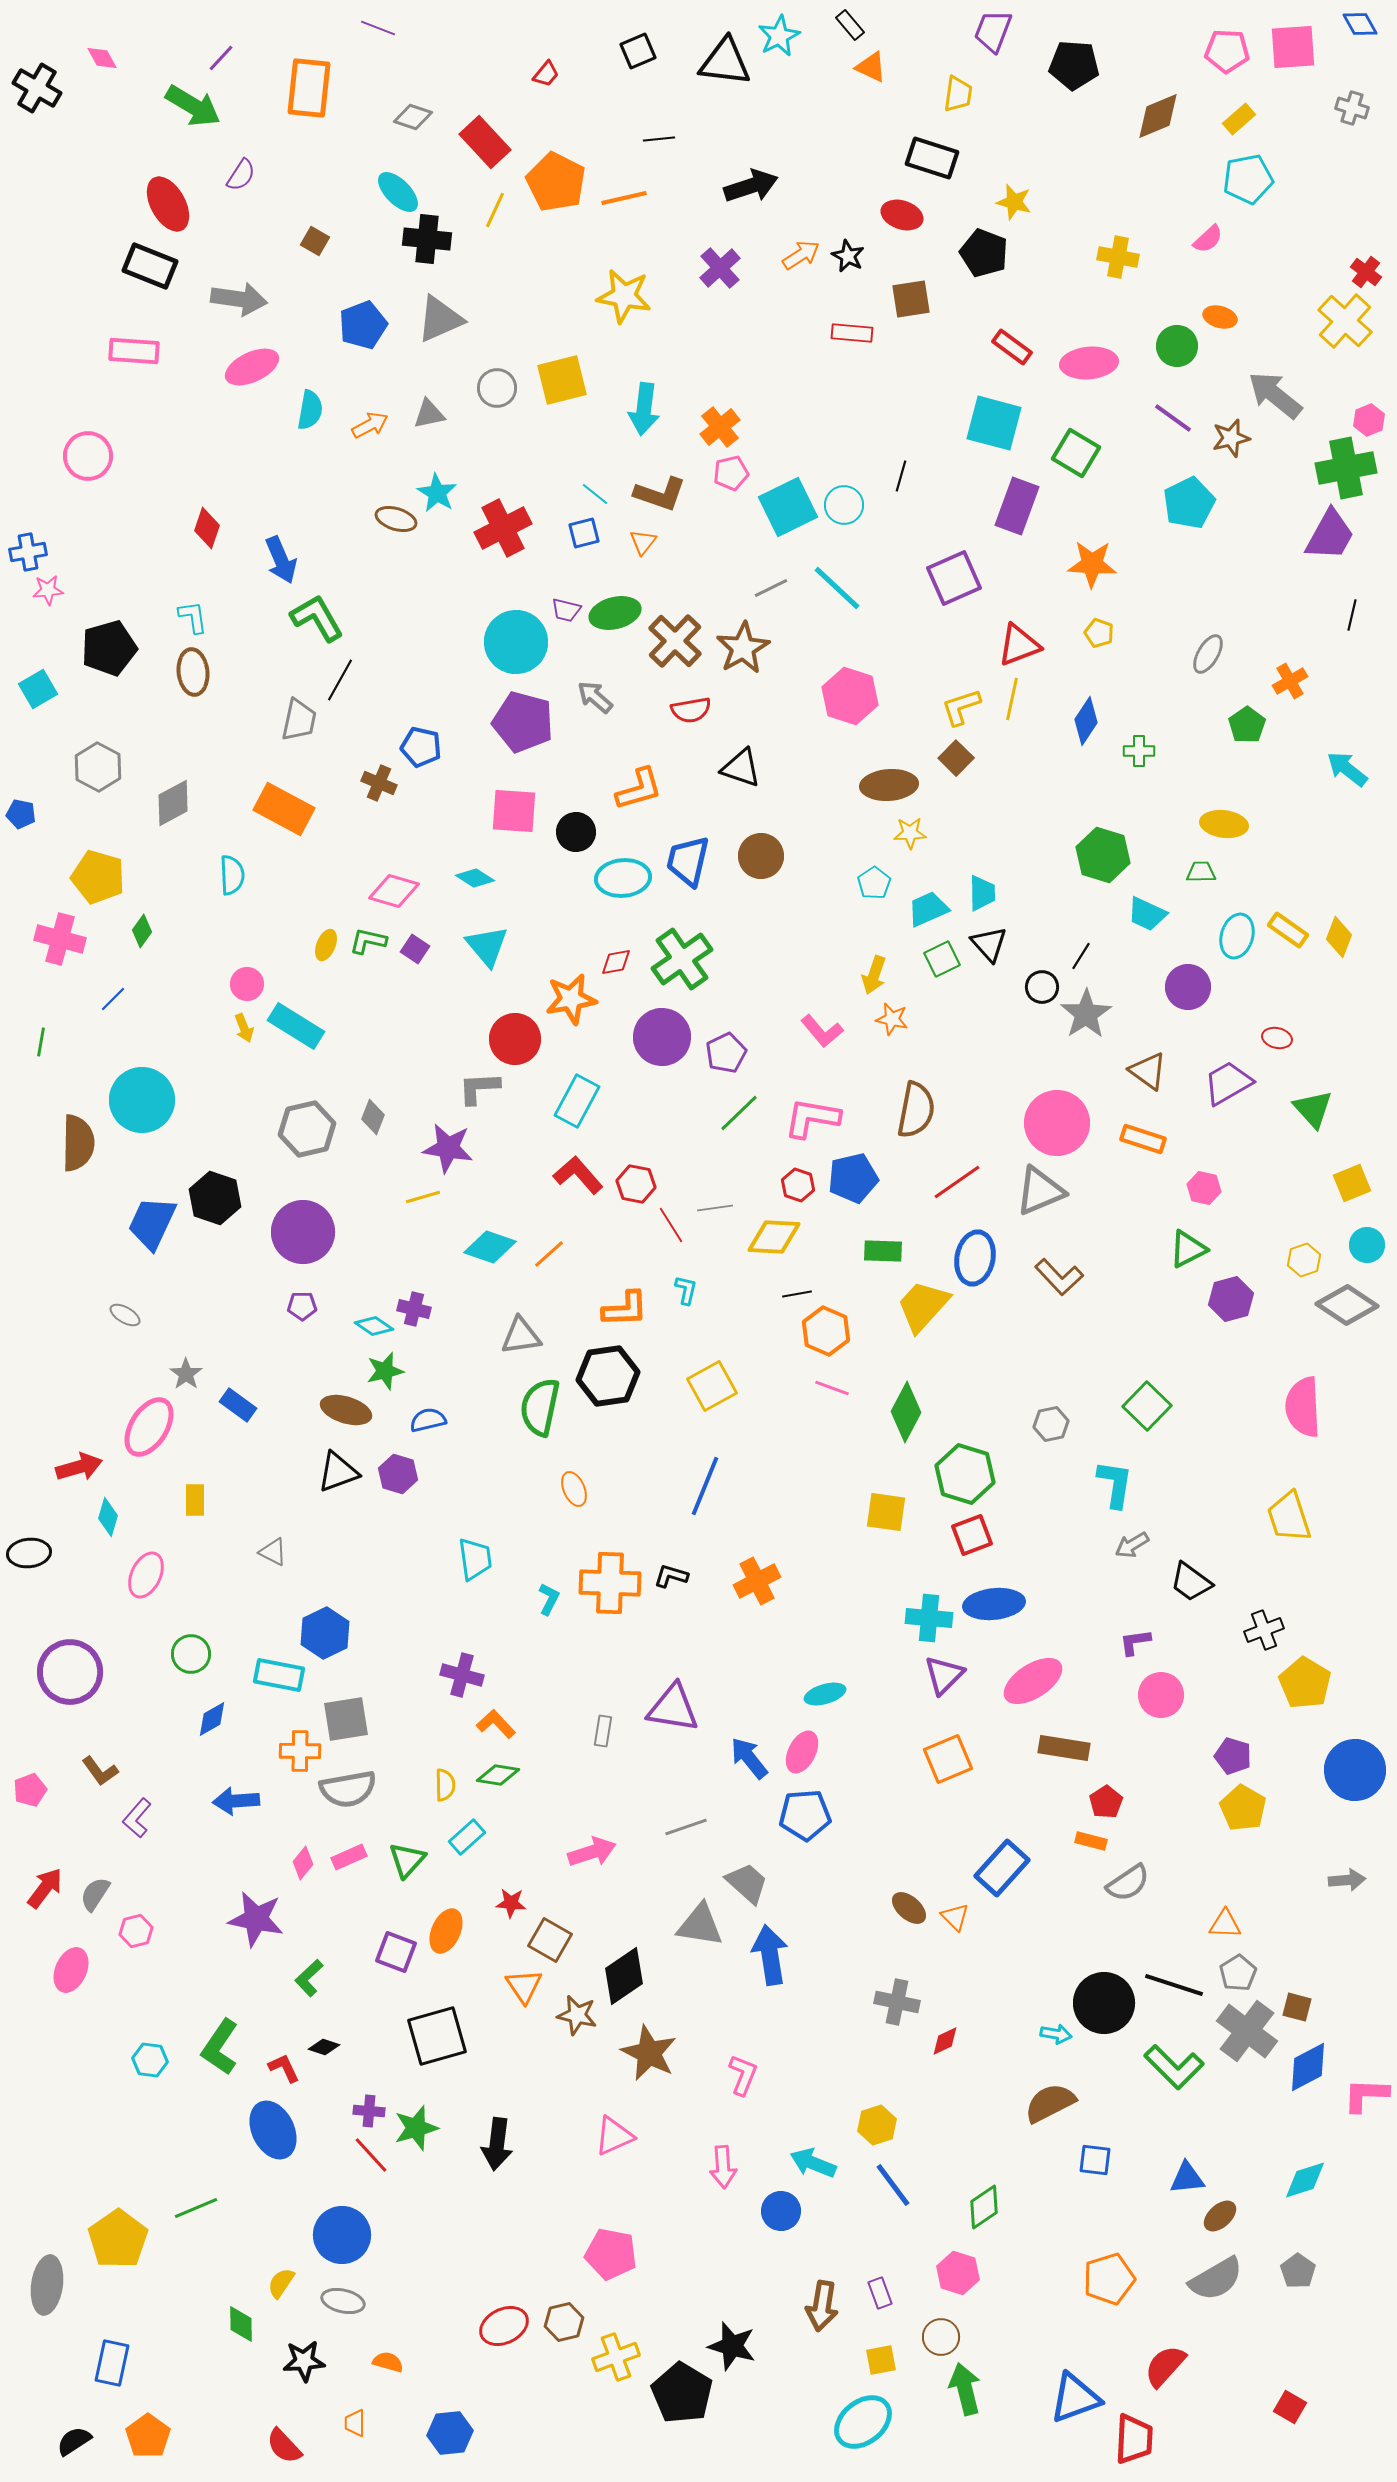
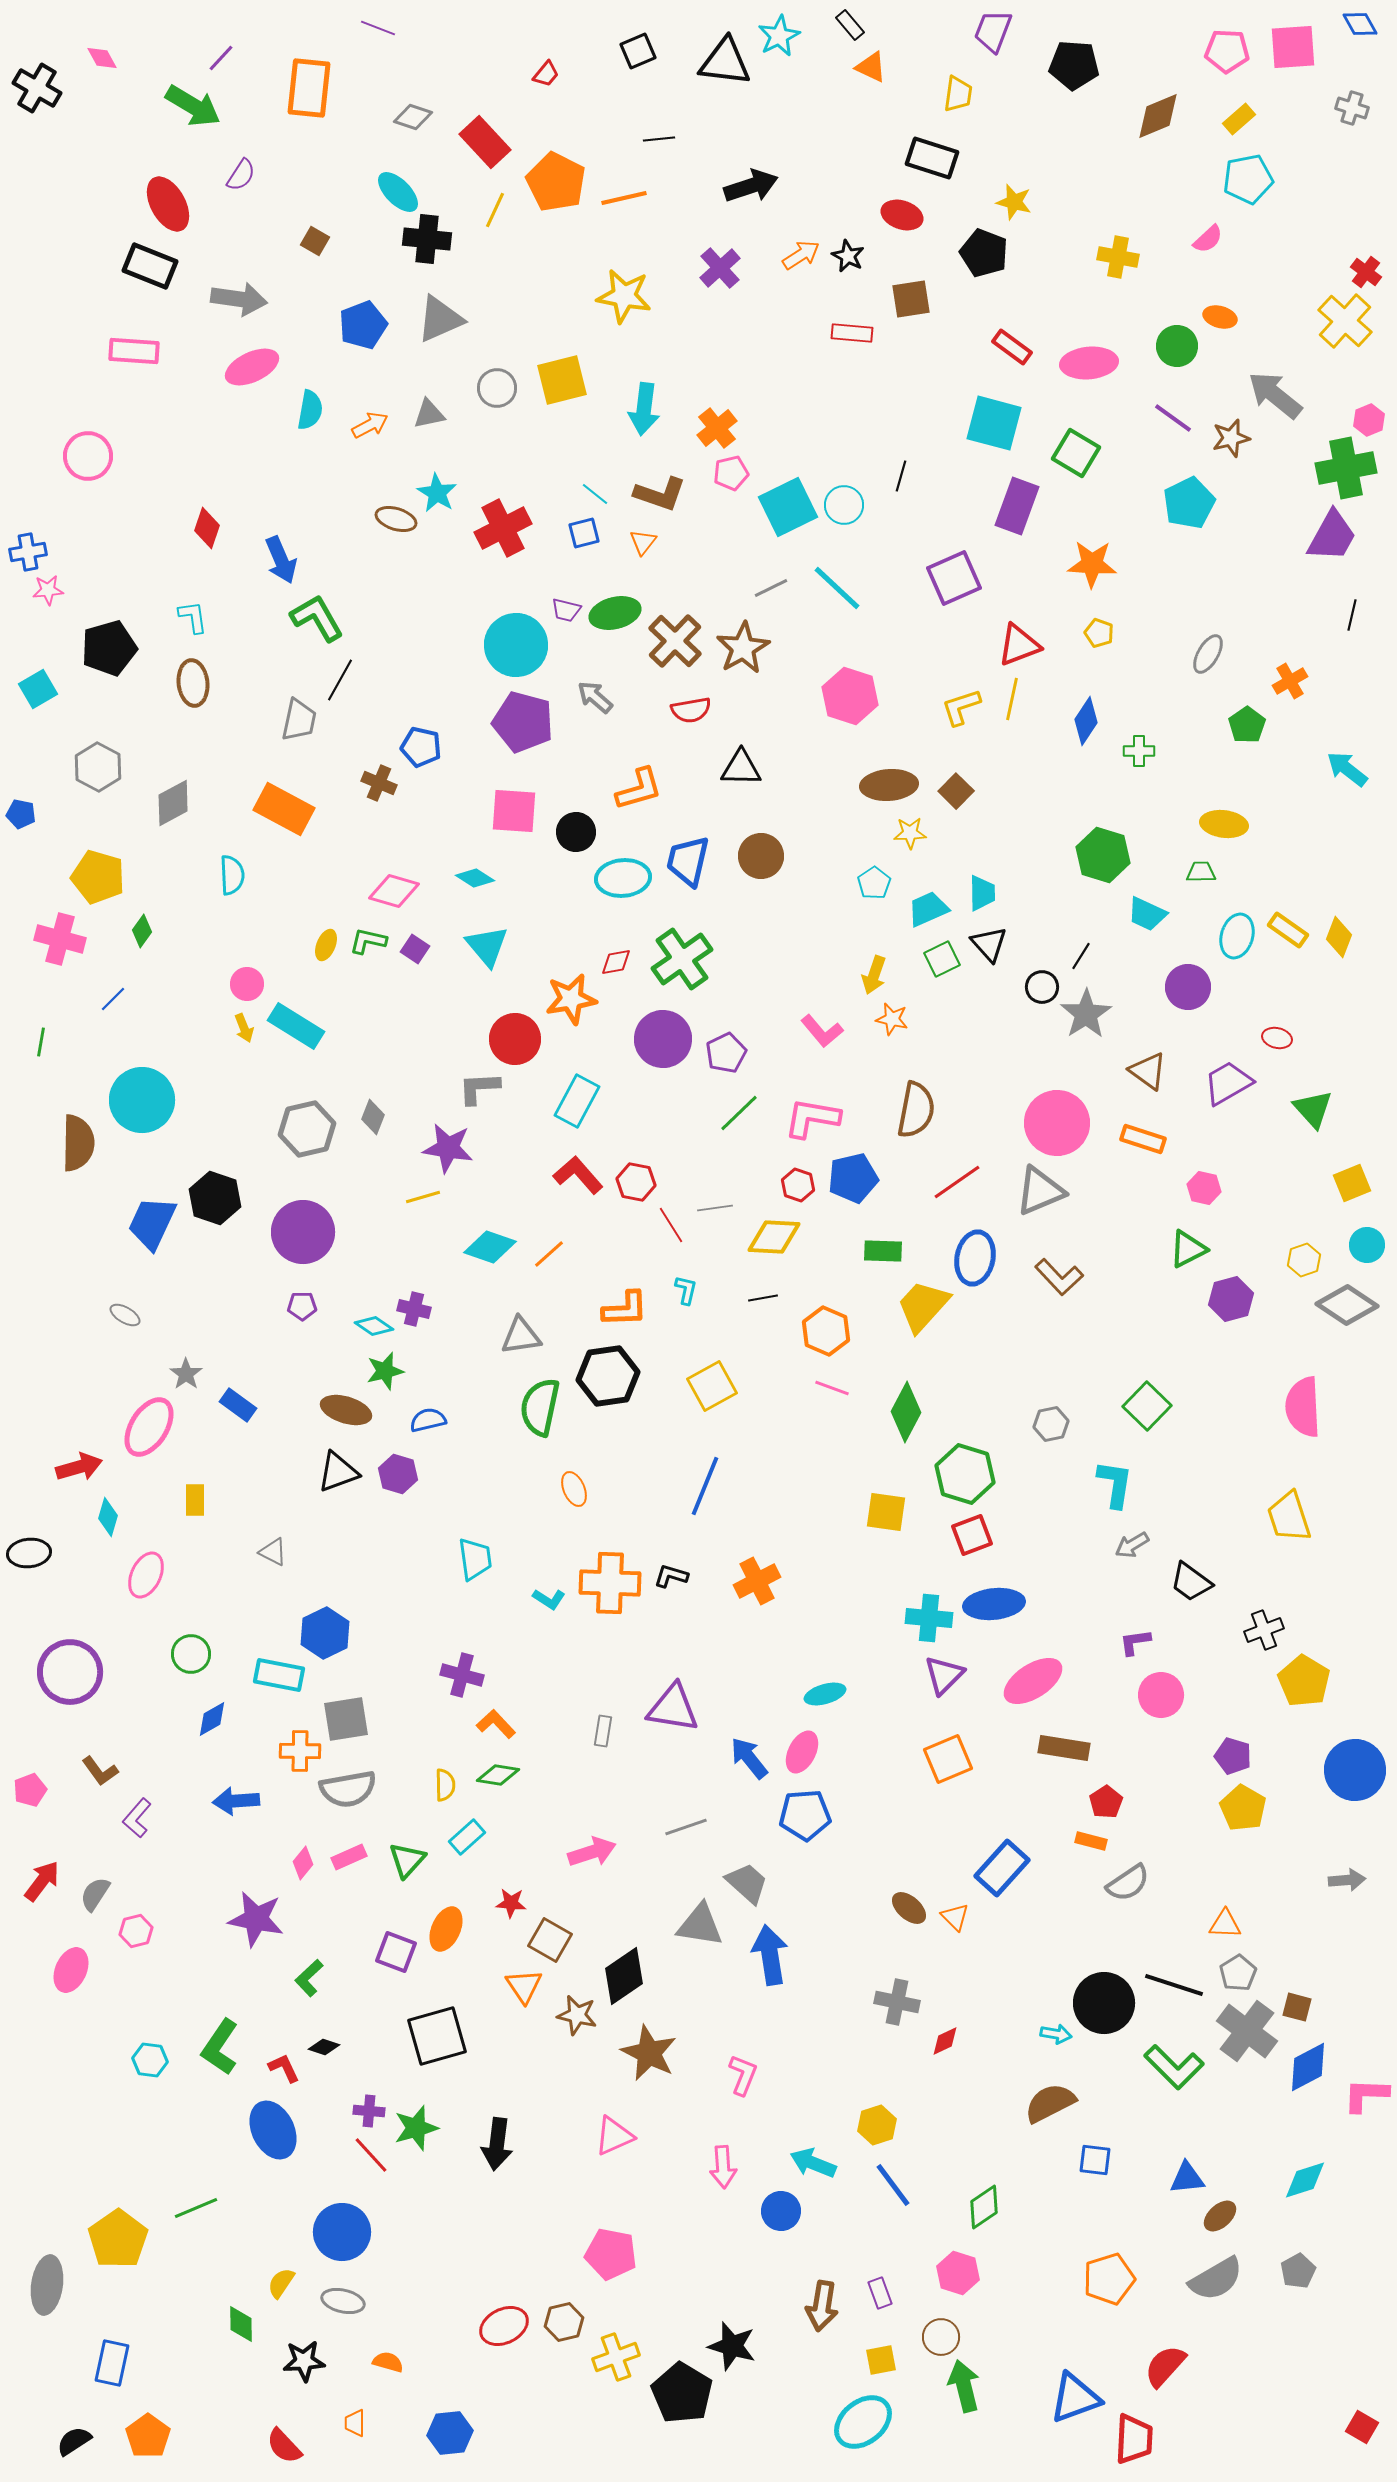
orange cross at (720, 427): moved 3 px left, 1 px down
purple trapezoid at (1330, 535): moved 2 px right, 1 px down
cyan circle at (516, 642): moved 3 px down
brown ellipse at (193, 672): moved 11 px down
brown square at (956, 758): moved 33 px down
black triangle at (741, 768): rotated 18 degrees counterclockwise
purple circle at (662, 1037): moved 1 px right, 2 px down
red hexagon at (636, 1184): moved 2 px up
black line at (797, 1294): moved 34 px left, 4 px down
cyan L-shape at (549, 1599): rotated 96 degrees clockwise
yellow pentagon at (1305, 1683): moved 1 px left, 2 px up
red arrow at (45, 1888): moved 3 px left, 7 px up
orange ellipse at (446, 1931): moved 2 px up
blue circle at (342, 2235): moved 3 px up
gray pentagon at (1298, 2271): rotated 8 degrees clockwise
green arrow at (965, 2389): moved 1 px left, 3 px up
red square at (1290, 2407): moved 72 px right, 20 px down
